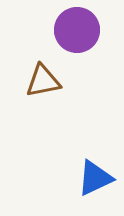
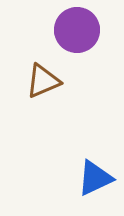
brown triangle: rotated 12 degrees counterclockwise
